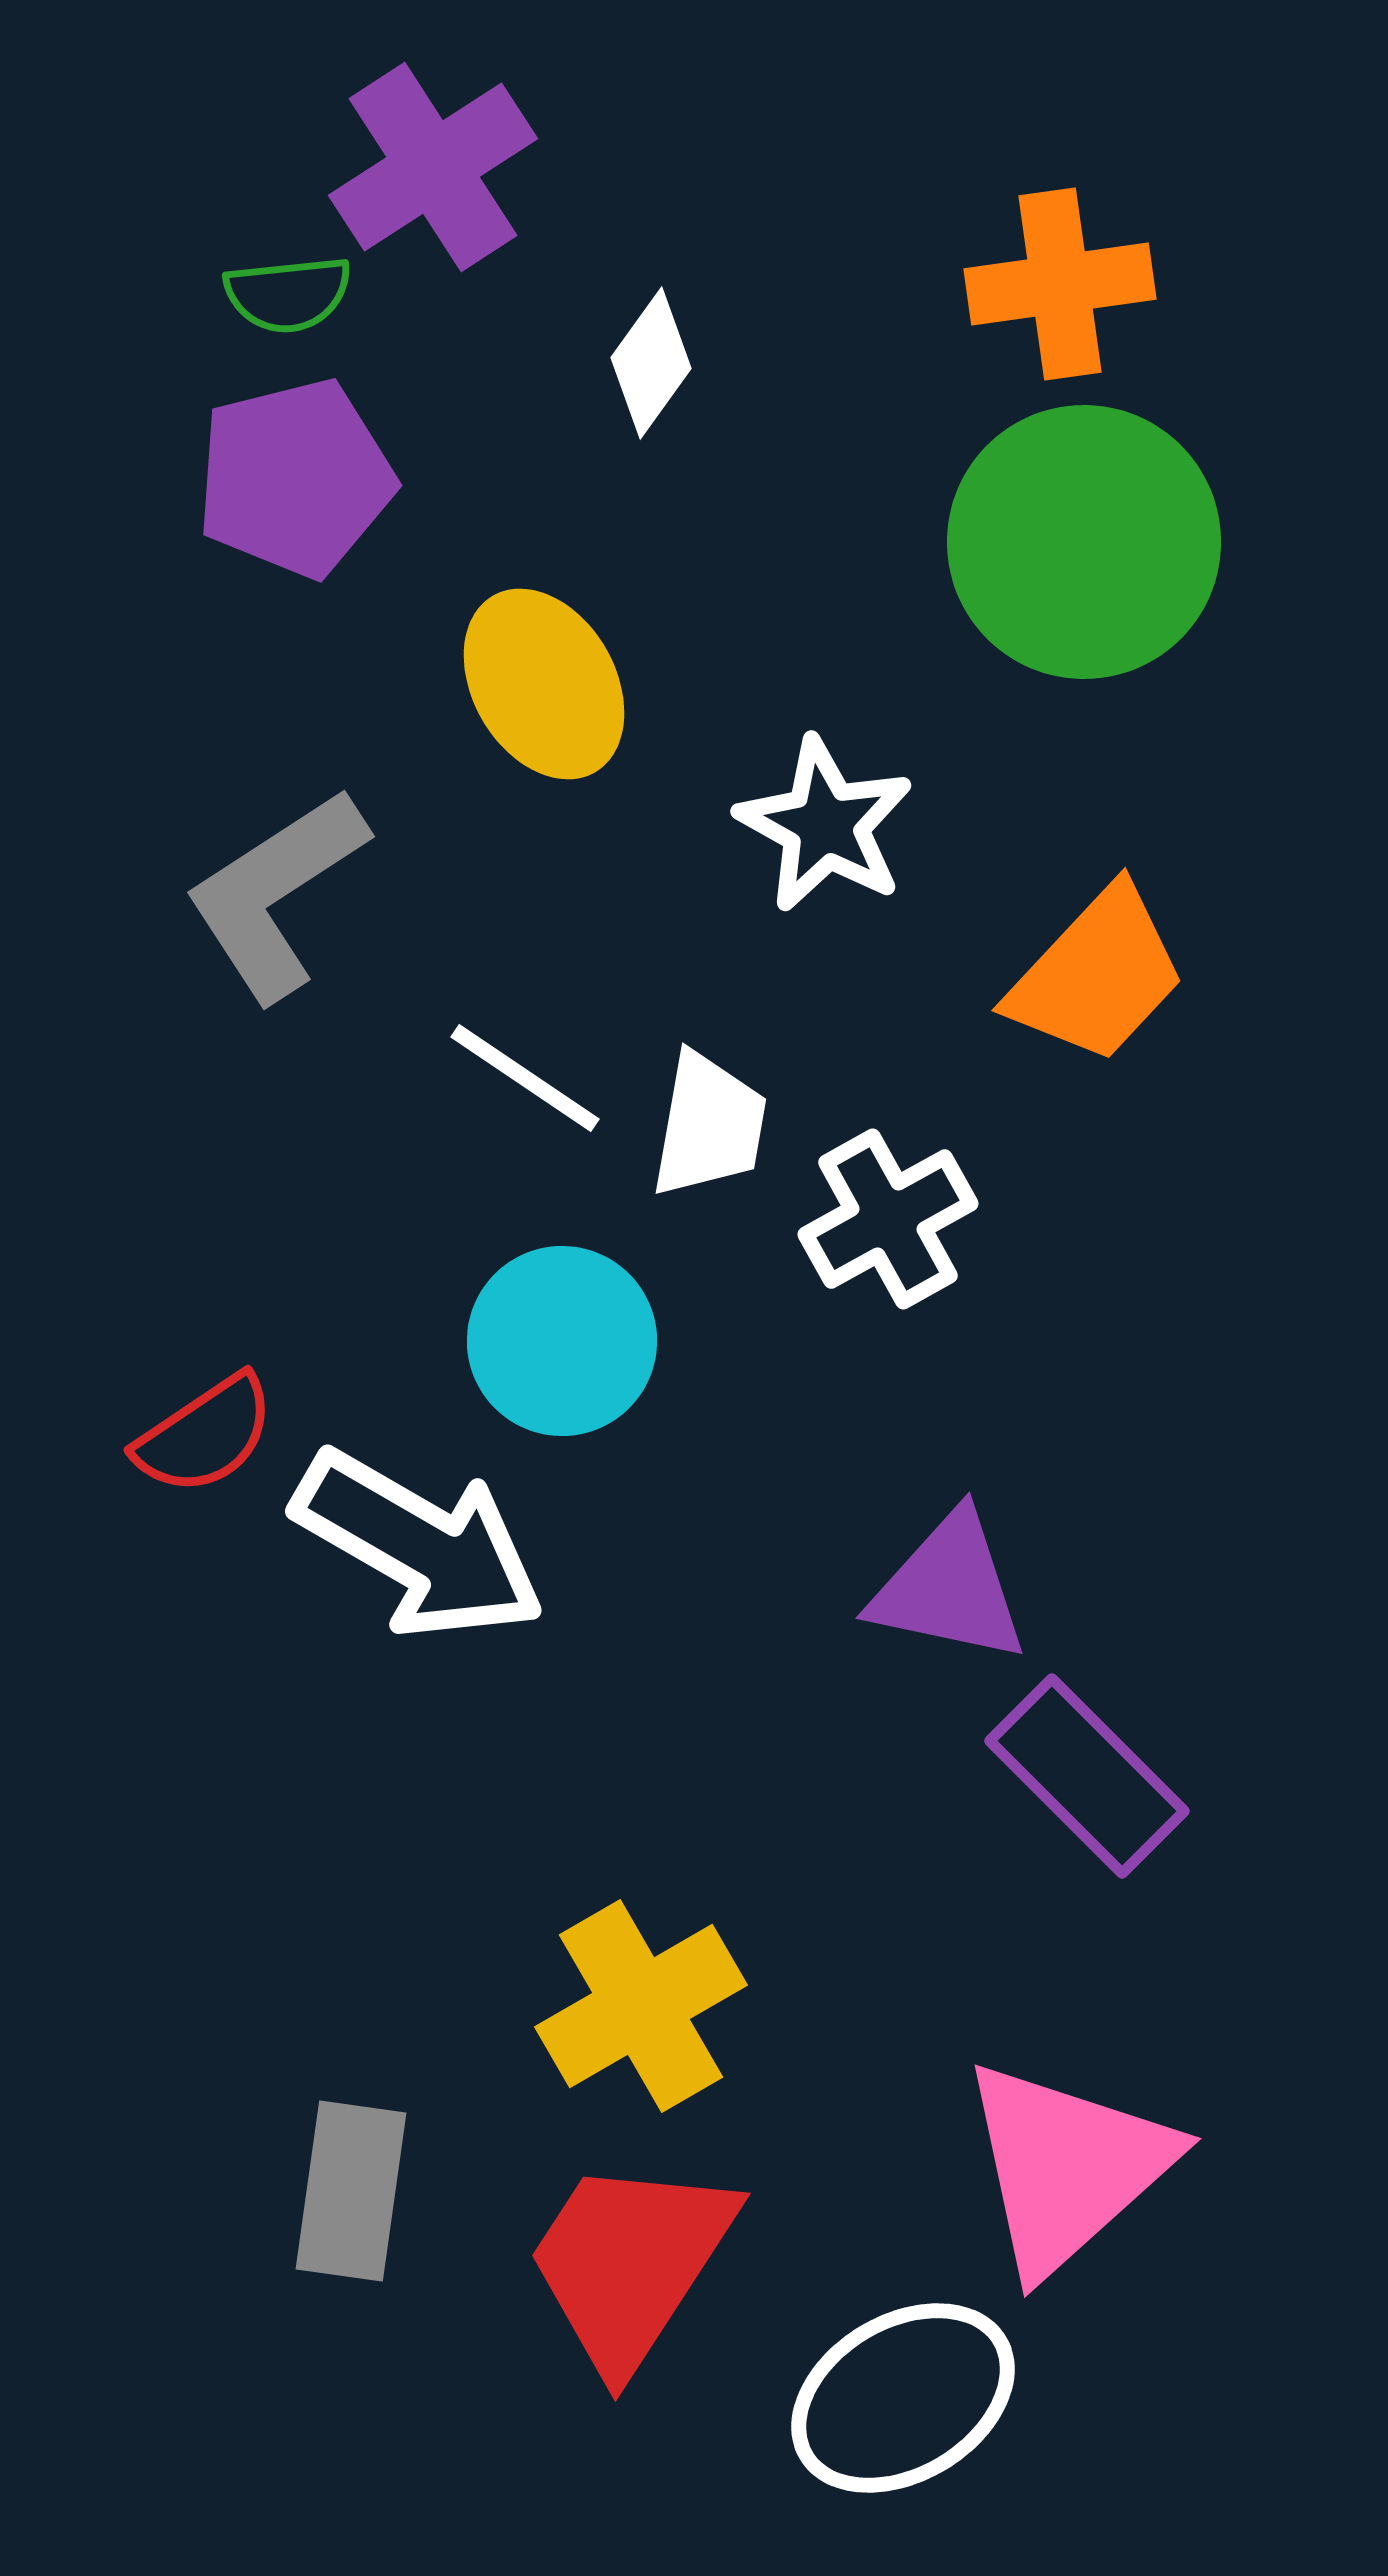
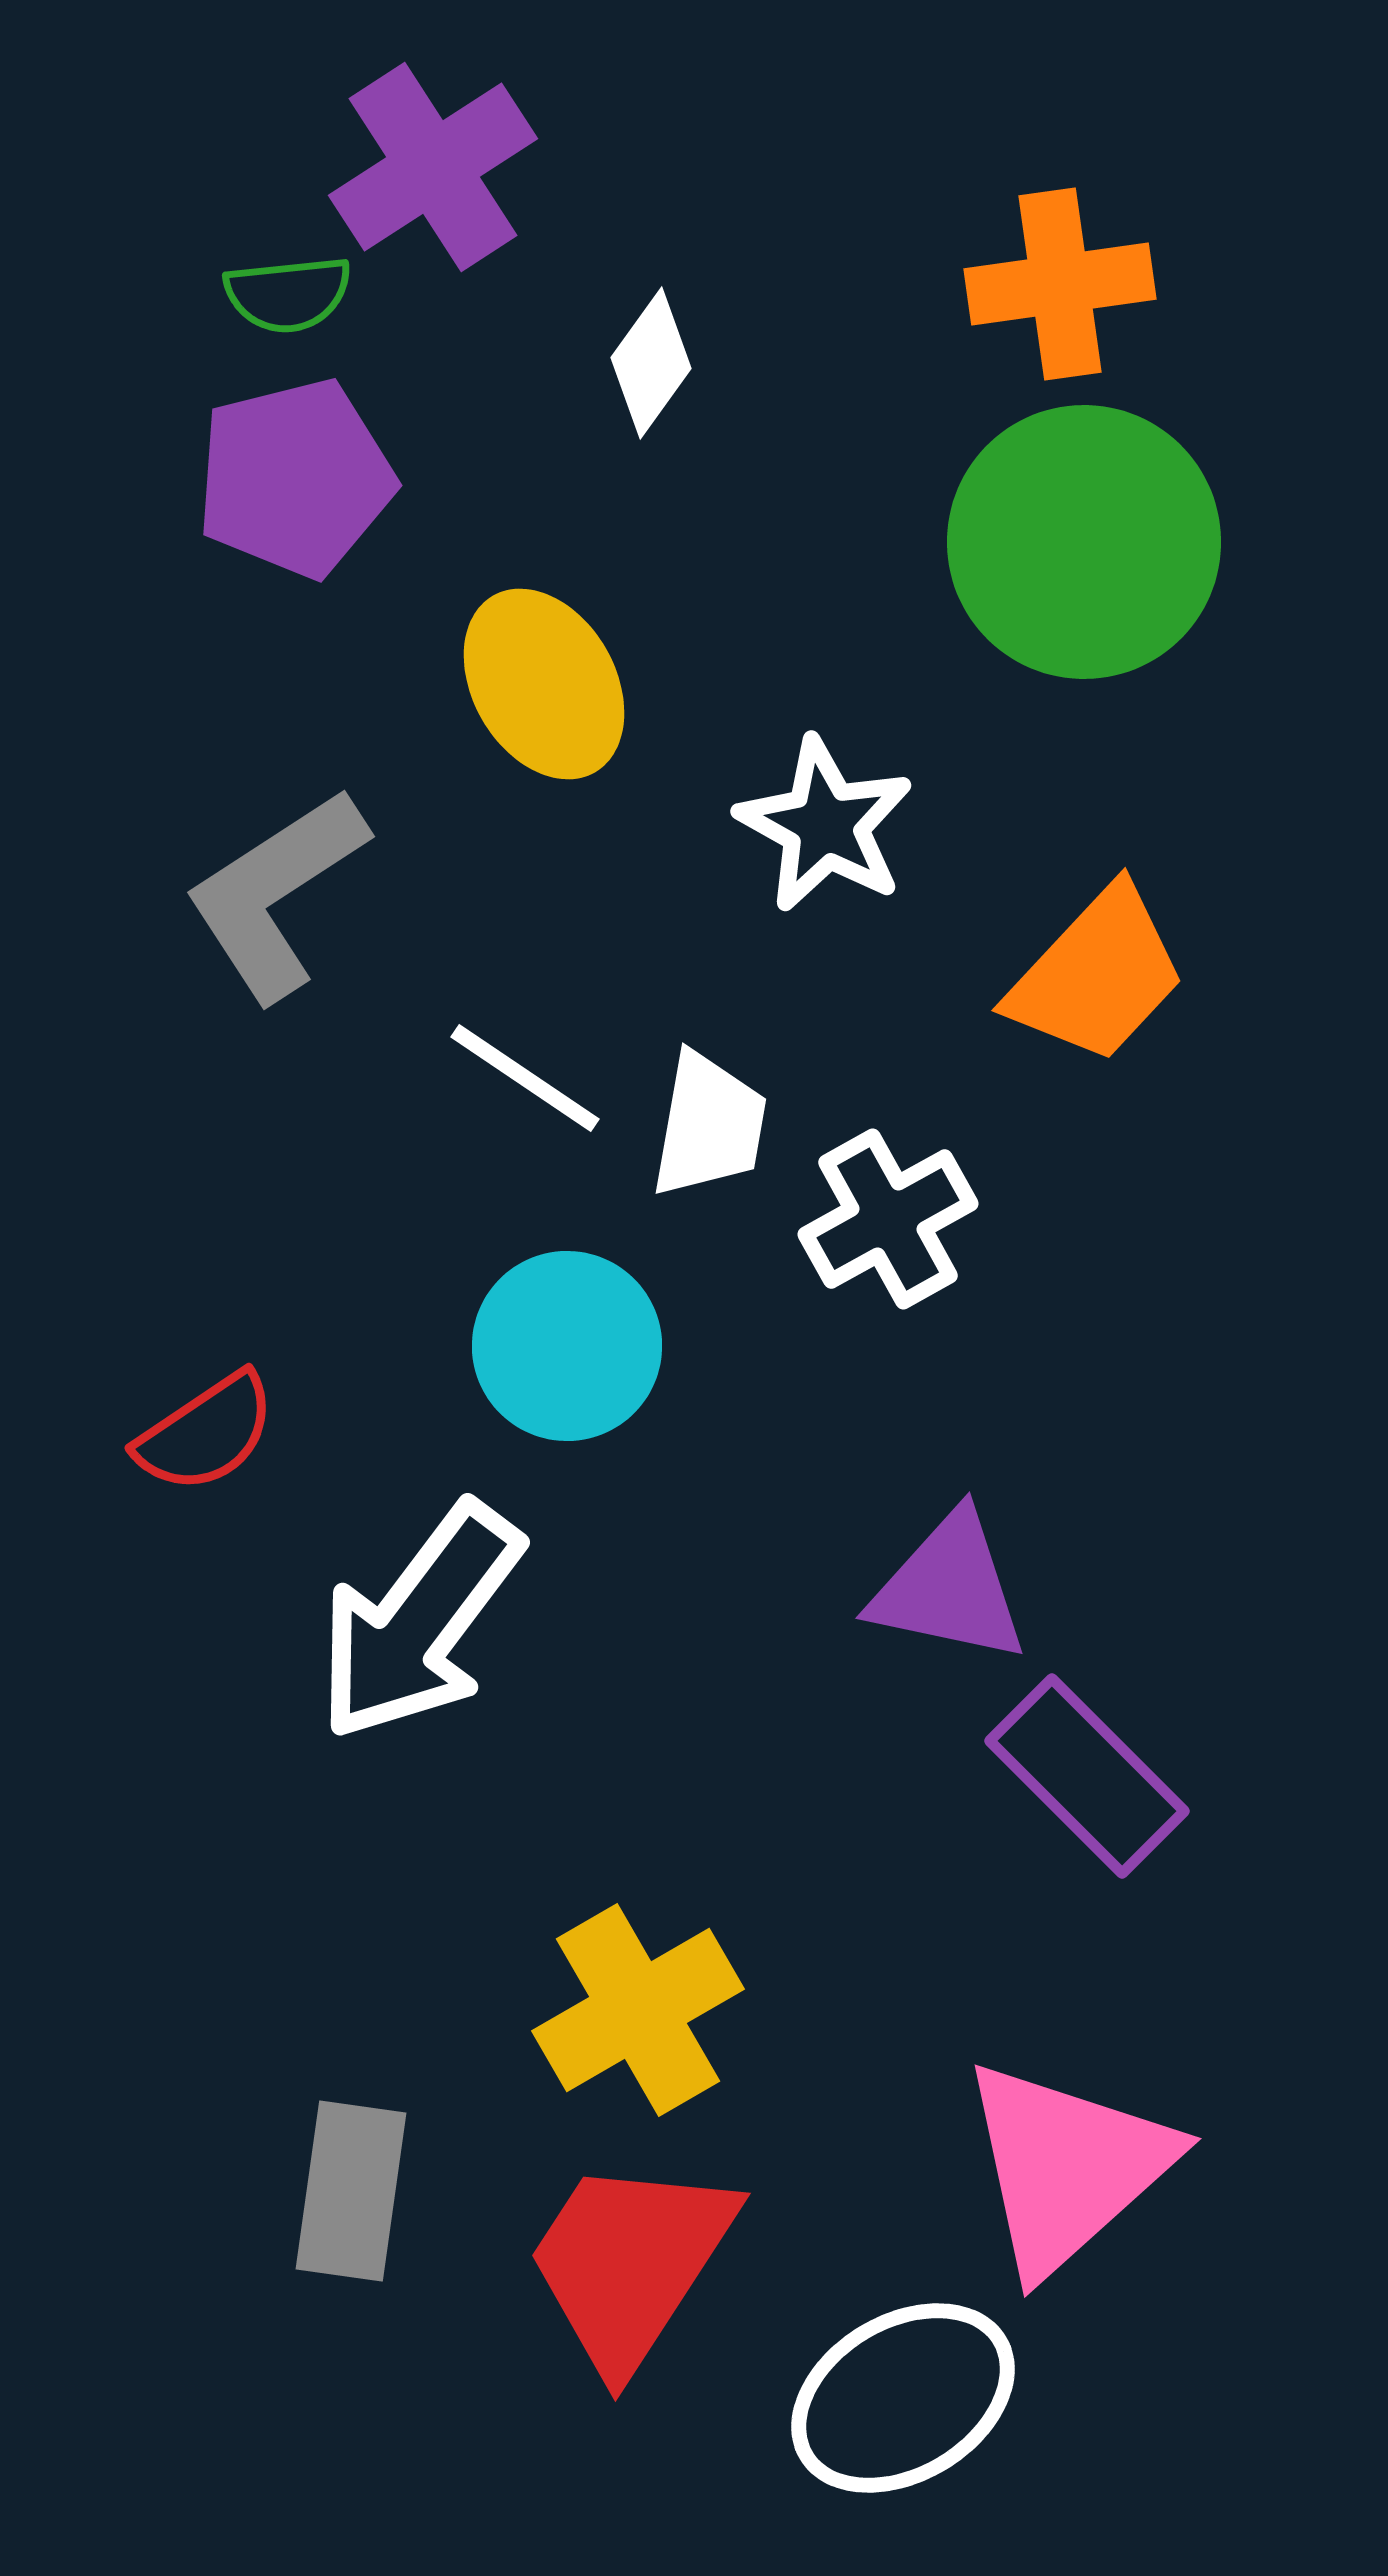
cyan circle: moved 5 px right, 5 px down
red semicircle: moved 1 px right, 2 px up
white arrow: moved 77 px down; rotated 97 degrees clockwise
yellow cross: moved 3 px left, 4 px down
